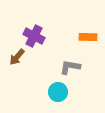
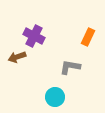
orange rectangle: rotated 66 degrees counterclockwise
brown arrow: rotated 30 degrees clockwise
cyan circle: moved 3 px left, 5 px down
